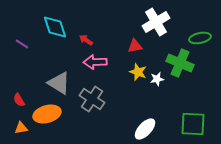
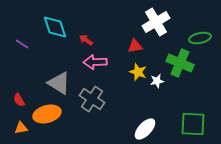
white star: moved 2 px down
